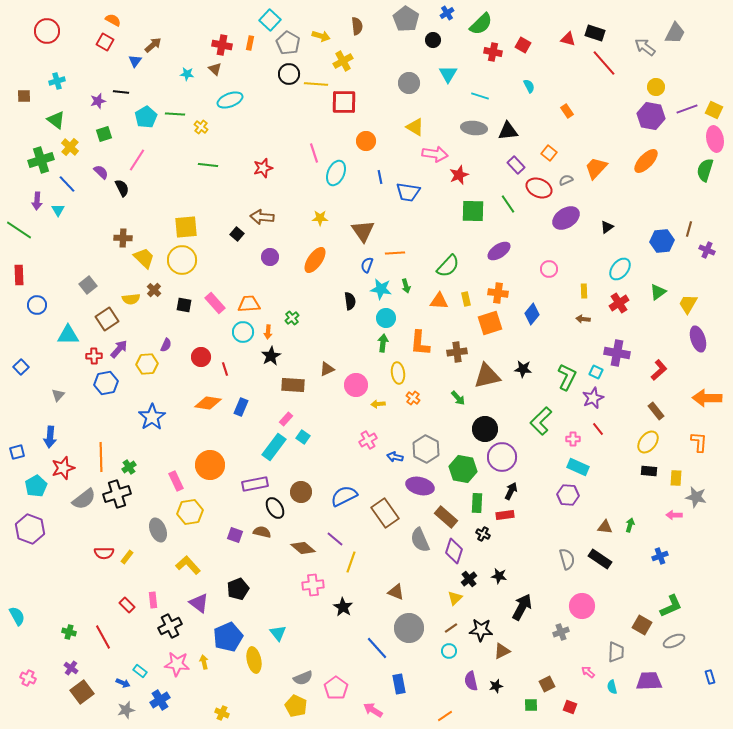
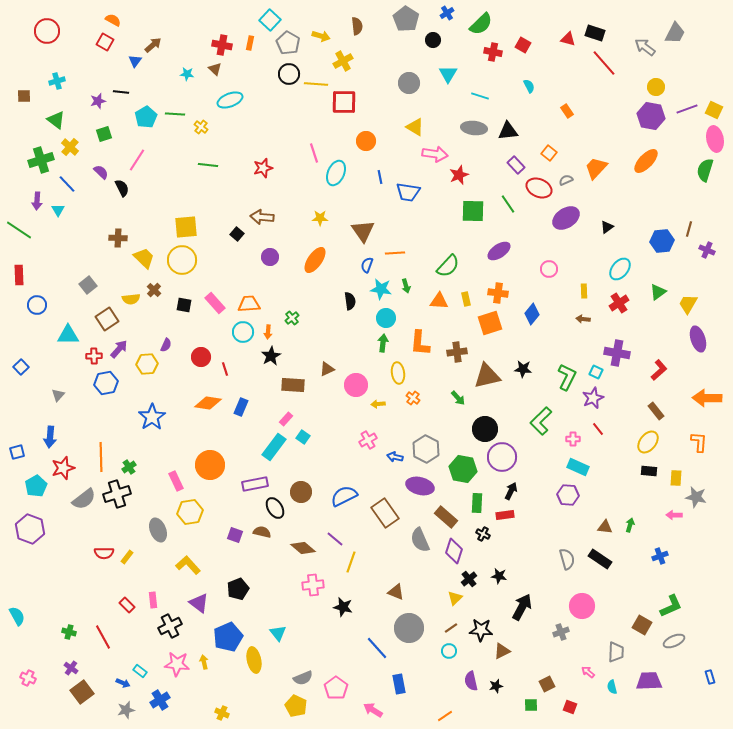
brown cross at (123, 238): moved 5 px left
black star at (343, 607): rotated 18 degrees counterclockwise
